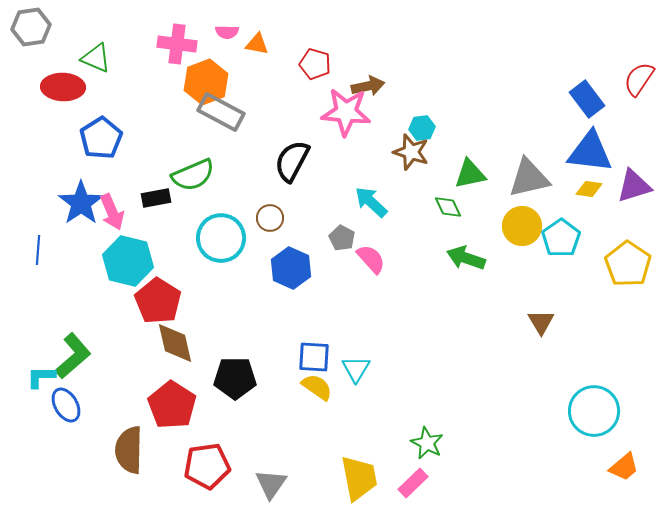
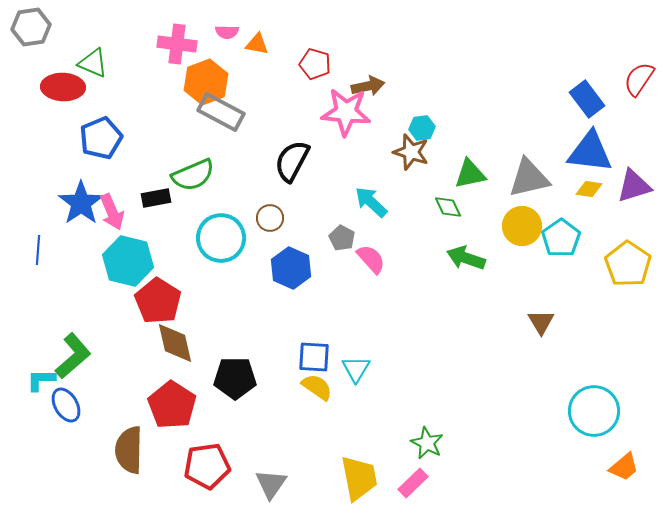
green triangle at (96, 58): moved 3 px left, 5 px down
blue pentagon at (101, 138): rotated 9 degrees clockwise
cyan L-shape at (41, 377): moved 3 px down
